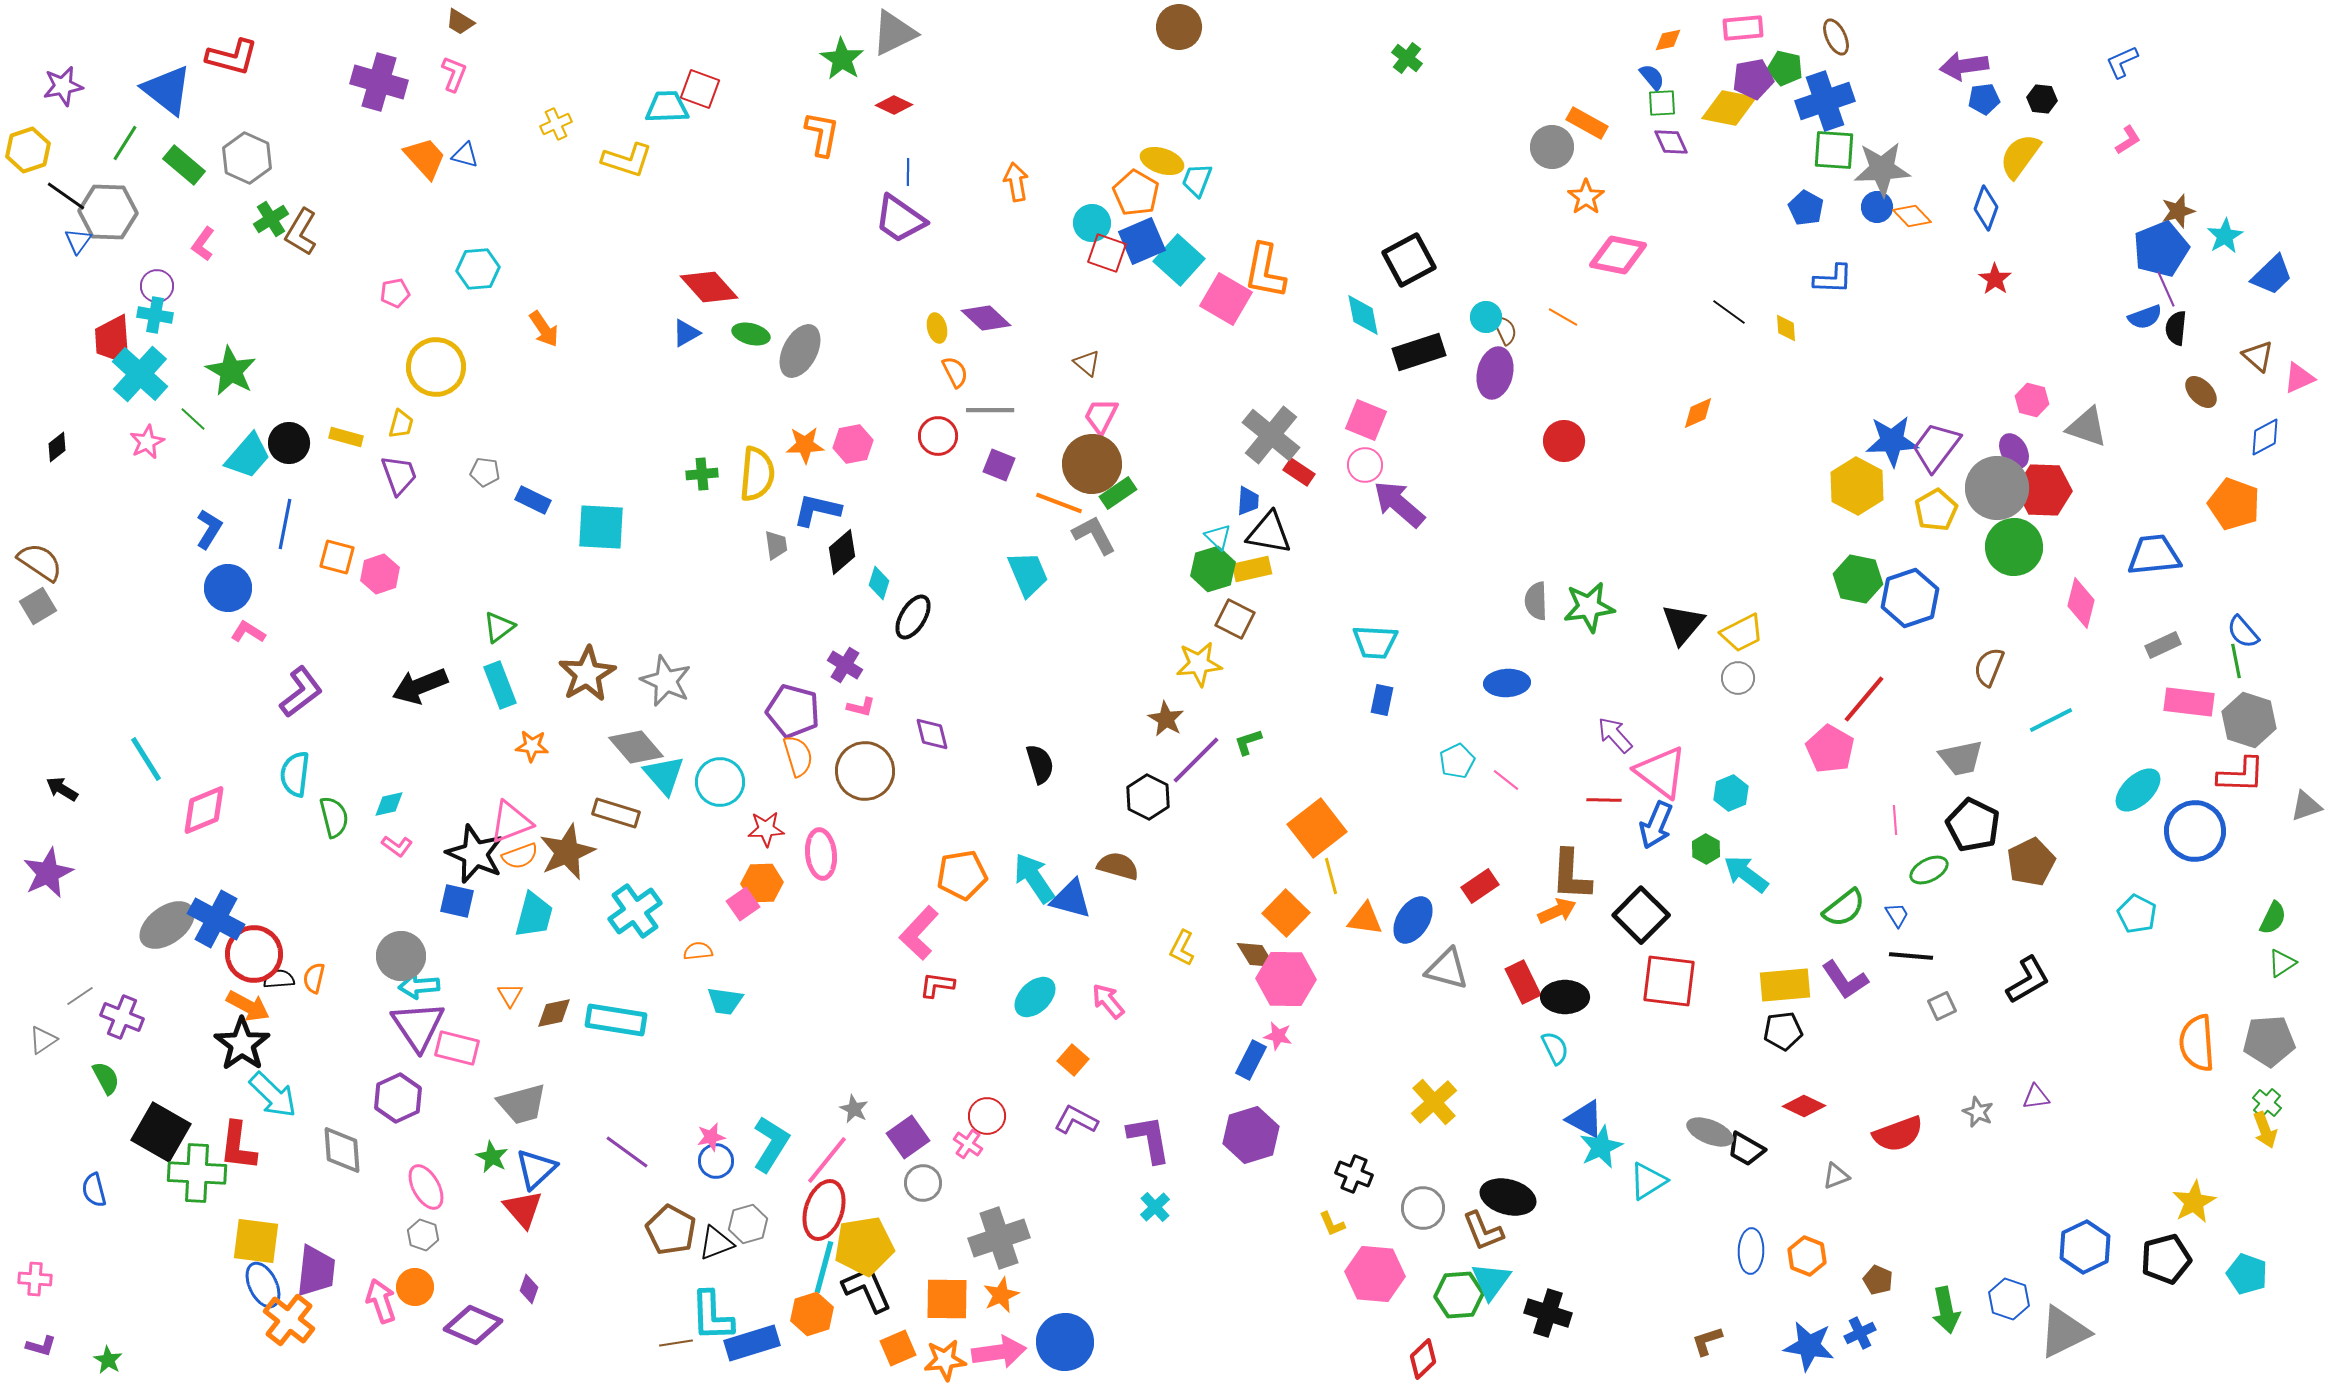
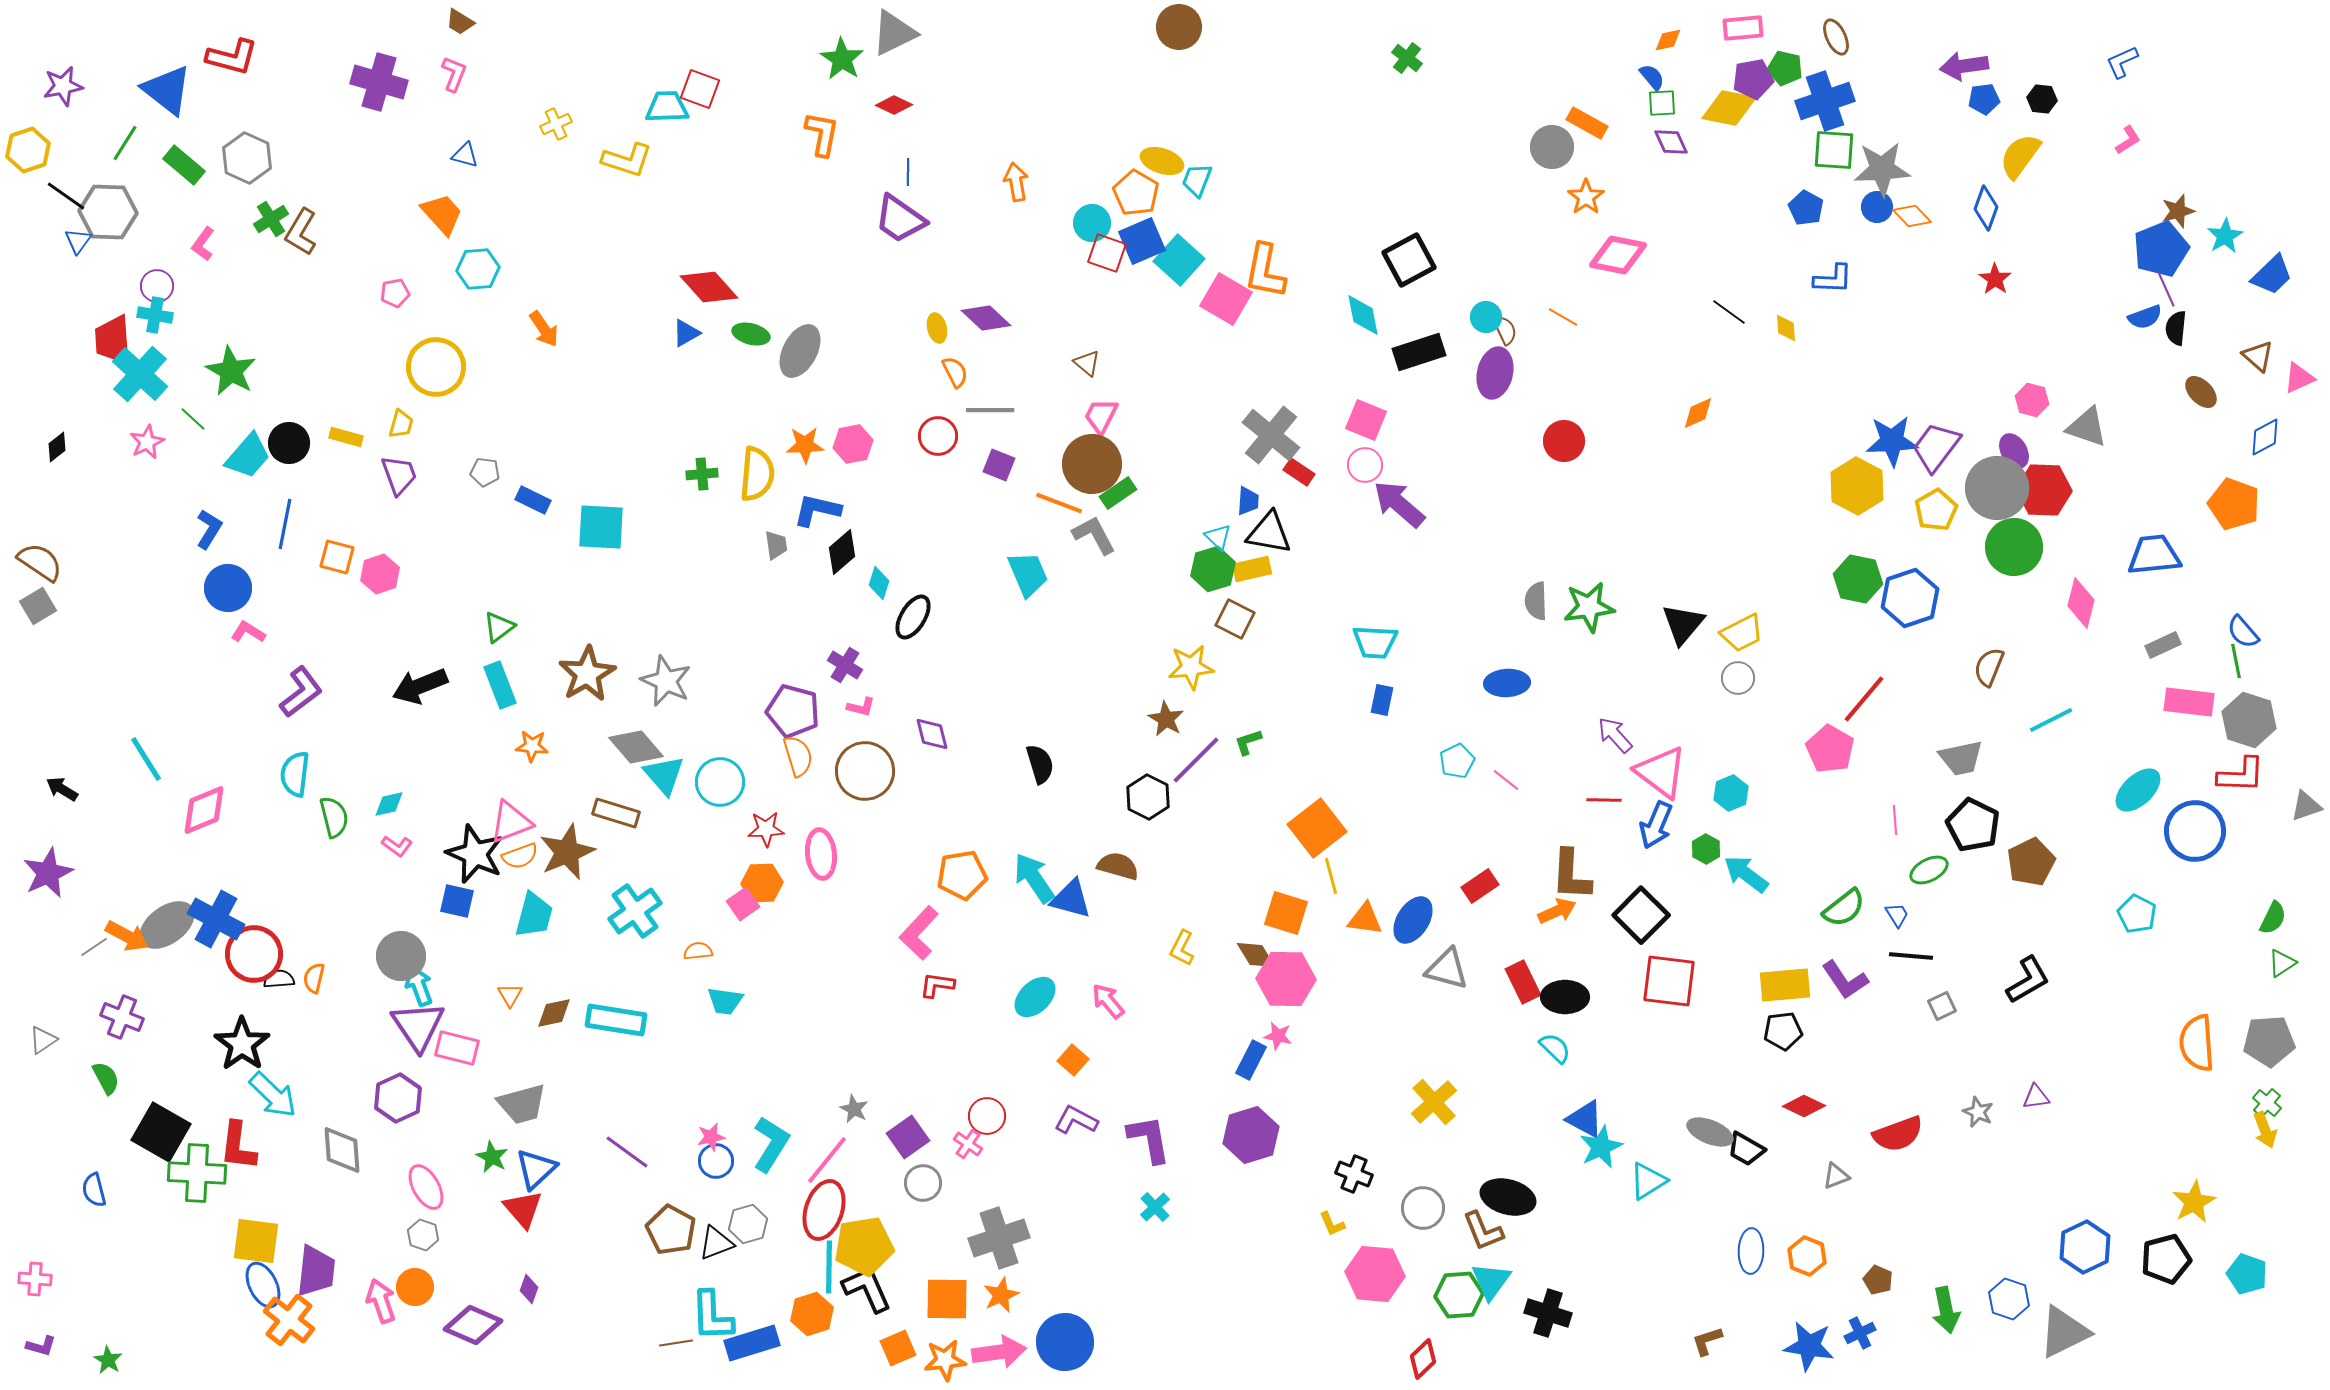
orange trapezoid at (425, 158): moved 17 px right, 56 px down
yellow star at (1199, 664): moved 8 px left, 3 px down
orange square at (1286, 913): rotated 27 degrees counterclockwise
cyan arrow at (419, 986): rotated 75 degrees clockwise
gray line at (80, 996): moved 14 px right, 49 px up
orange arrow at (248, 1006): moved 121 px left, 70 px up
cyan semicircle at (1555, 1048): rotated 20 degrees counterclockwise
cyan line at (824, 1267): moved 5 px right; rotated 14 degrees counterclockwise
